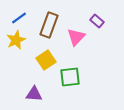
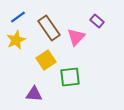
blue line: moved 1 px left, 1 px up
brown rectangle: moved 3 px down; rotated 55 degrees counterclockwise
